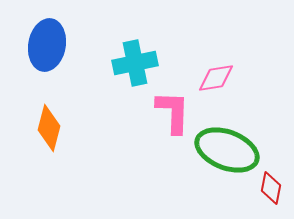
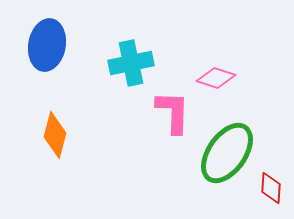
cyan cross: moved 4 px left
pink diamond: rotated 27 degrees clockwise
orange diamond: moved 6 px right, 7 px down
green ellipse: moved 3 px down; rotated 76 degrees counterclockwise
red diamond: rotated 8 degrees counterclockwise
